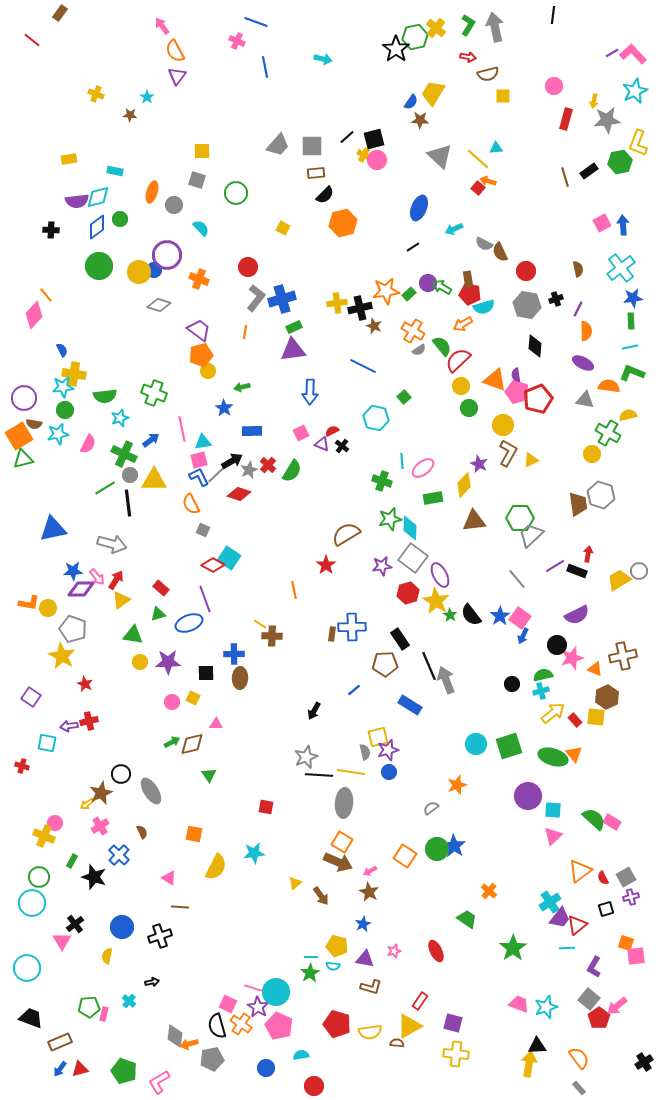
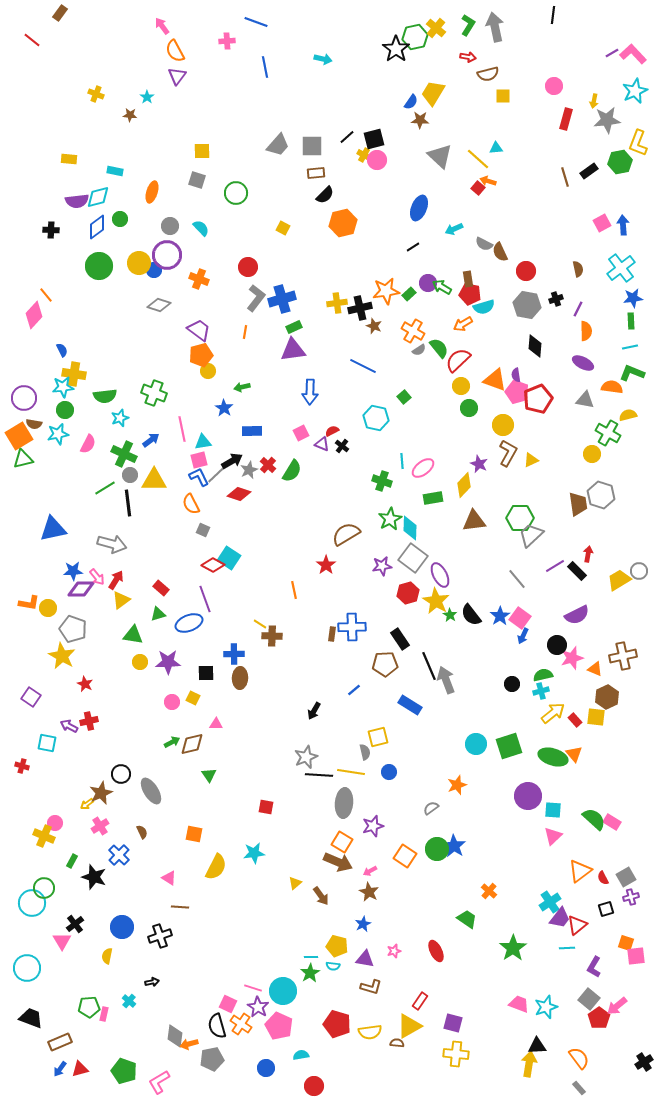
pink cross at (237, 41): moved 10 px left; rotated 28 degrees counterclockwise
yellow rectangle at (69, 159): rotated 14 degrees clockwise
gray circle at (174, 205): moved 4 px left, 21 px down
yellow circle at (139, 272): moved 9 px up
green semicircle at (442, 346): moved 3 px left, 2 px down
orange semicircle at (609, 386): moved 3 px right, 1 px down
green star at (390, 519): rotated 15 degrees counterclockwise
black rectangle at (577, 571): rotated 24 degrees clockwise
purple arrow at (69, 726): rotated 36 degrees clockwise
purple star at (388, 750): moved 15 px left, 76 px down
green circle at (39, 877): moved 5 px right, 11 px down
cyan circle at (276, 992): moved 7 px right, 1 px up
